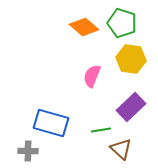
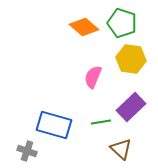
pink semicircle: moved 1 px right, 1 px down
blue rectangle: moved 3 px right, 2 px down
green line: moved 8 px up
gray cross: moved 1 px left; rotated 18 degrees clockwise
